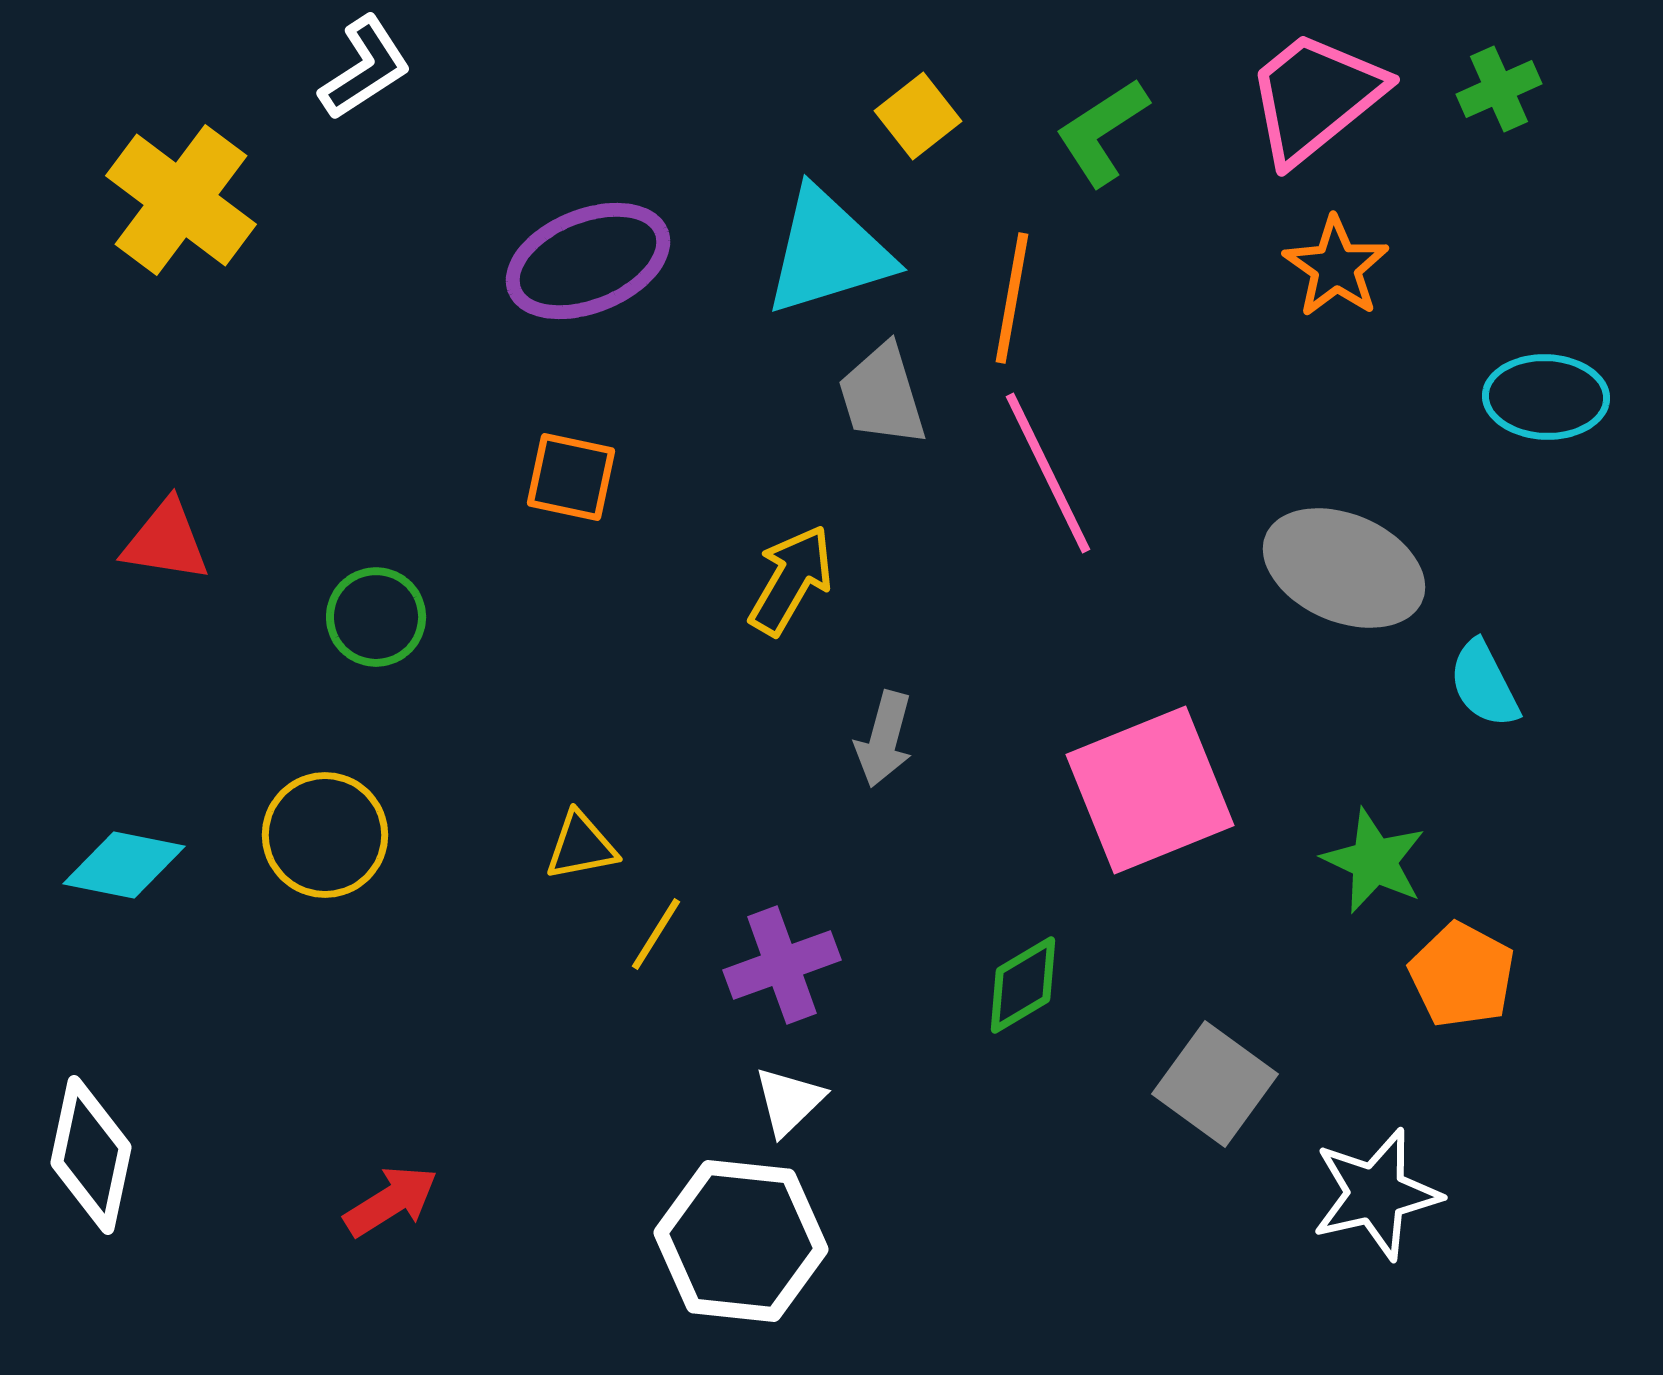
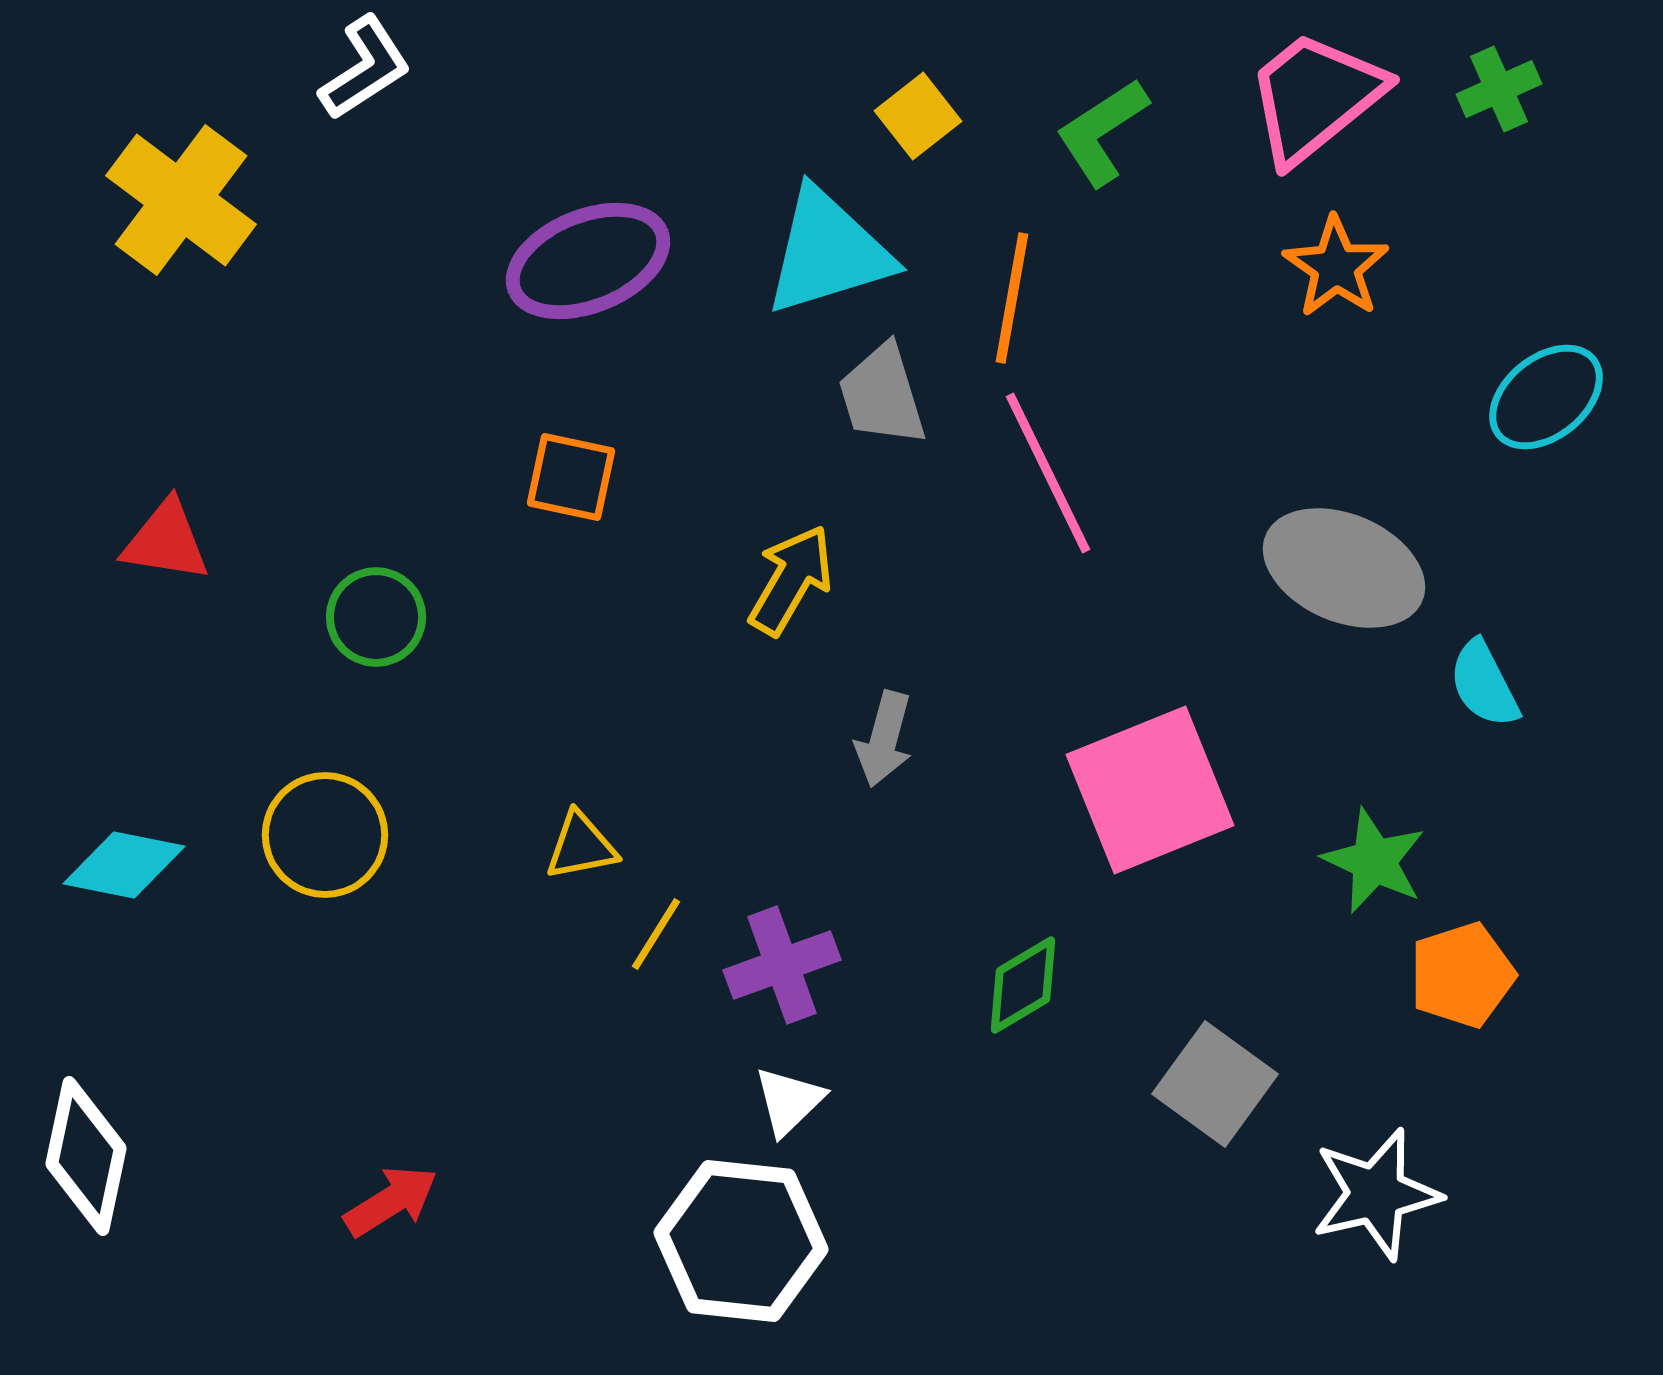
cyan ellipse: rotated 41 degrees counterclockwise
orange pentagon: rotated 26 degrees clockwise
white diamond: moved 5 px left, 1 px down
